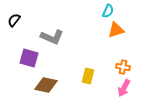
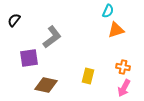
gray L-shape: rotated 60 degrees counterclockwise
purple square: rotated 24 degrees counterclockwise
